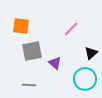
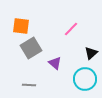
gray square: moved 1 px left, 3 px up; rotated 20 degrees counterclockwise
